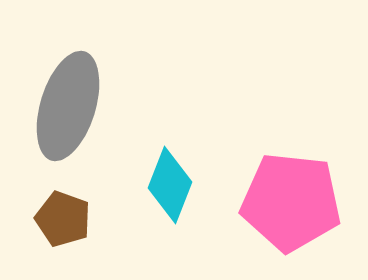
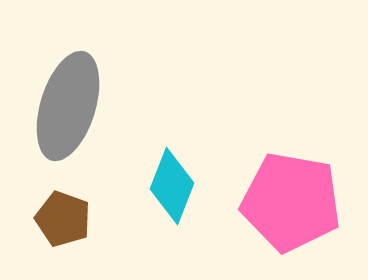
cyan diamond: moved 2 px right, 1 px down
pink pentagon: rotated 4 degrees clockwise
